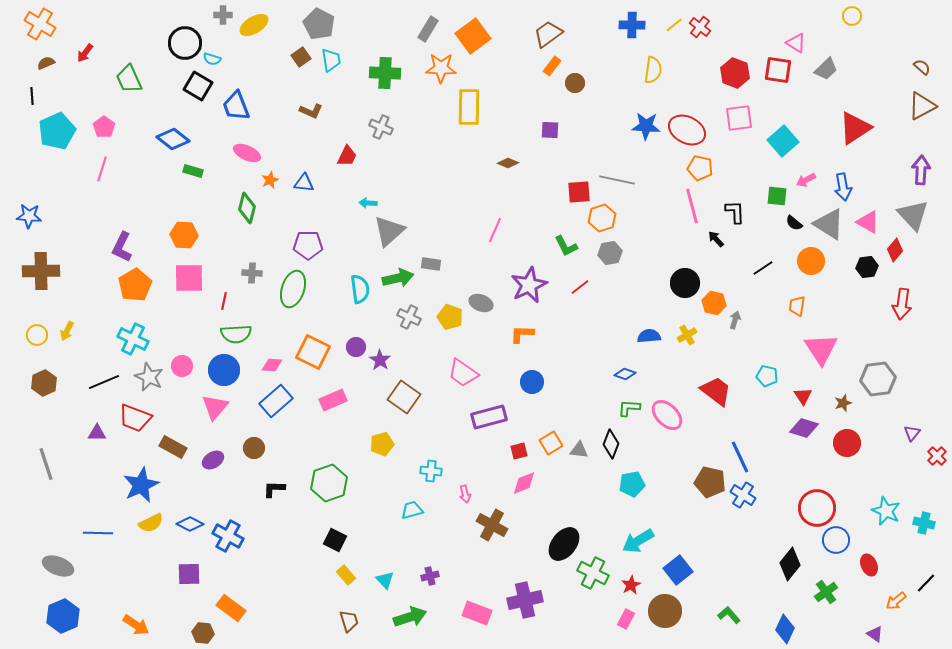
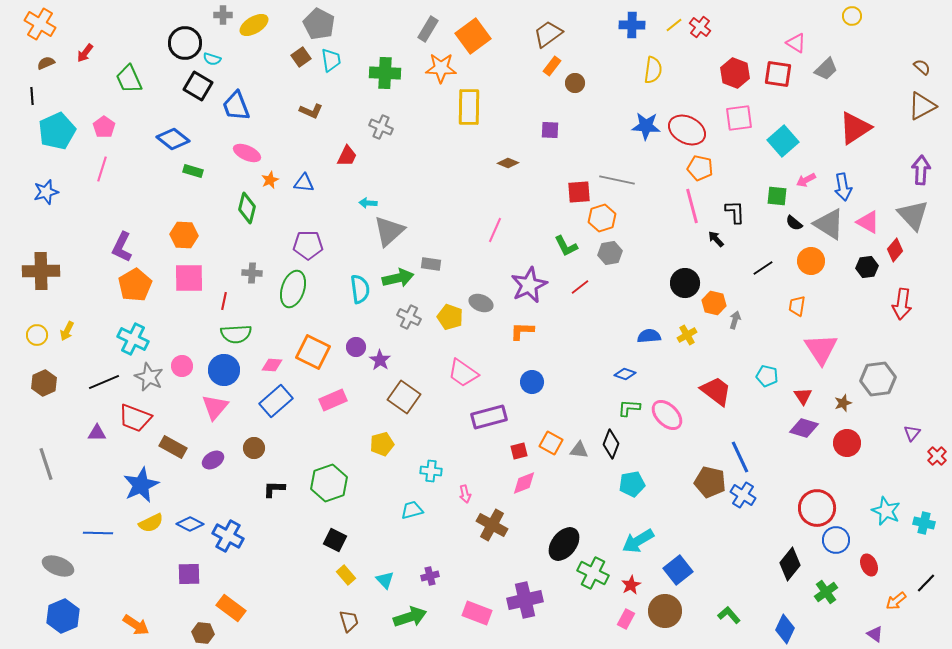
red square at (778, 70): moved 4 px down
blue star at (29, 216): moved 17 px right, 24 px up; rotated 20 degrees counterclockwise
orange L-shape at (522, 334): moved 3 px up
orange square at (551, 443): rotated 30 degrees counterclockwise
